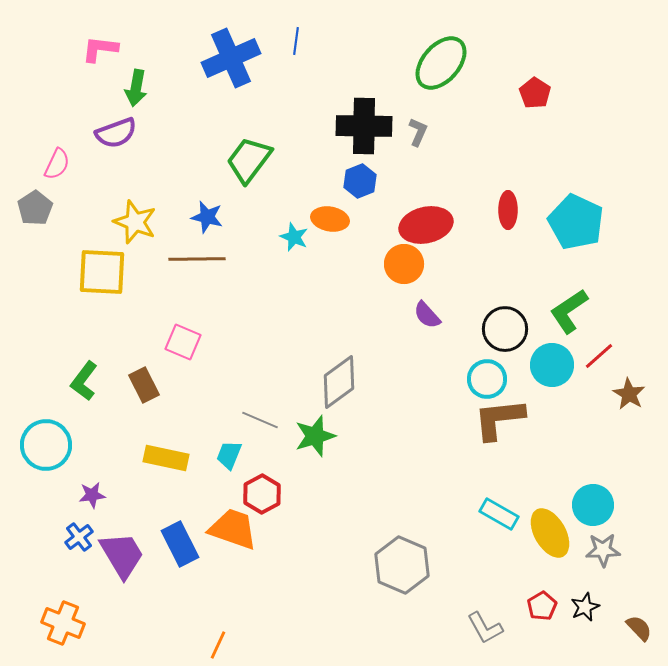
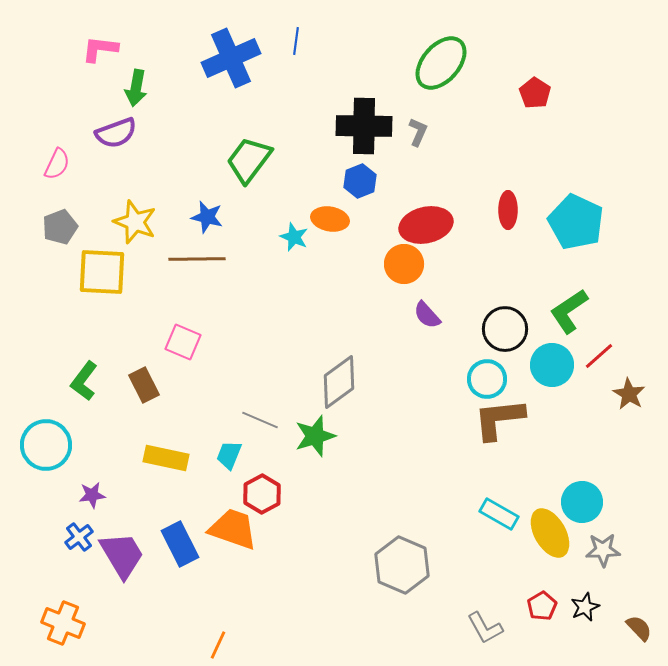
gray pentagon at (35, 208): moved 25 px right, 19 px down; rotated 12 degrees clockwise
cyan circle at (593, 505): moved 11 px left, 3 px up
